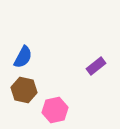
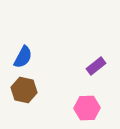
pink hexagon: moved 32 px right, 2 px up; rotated 10 degrees clockwise
